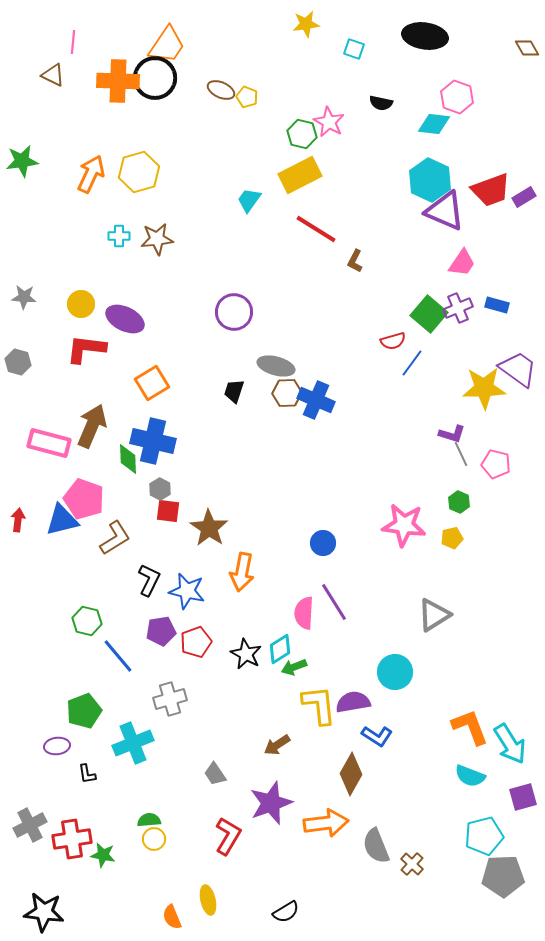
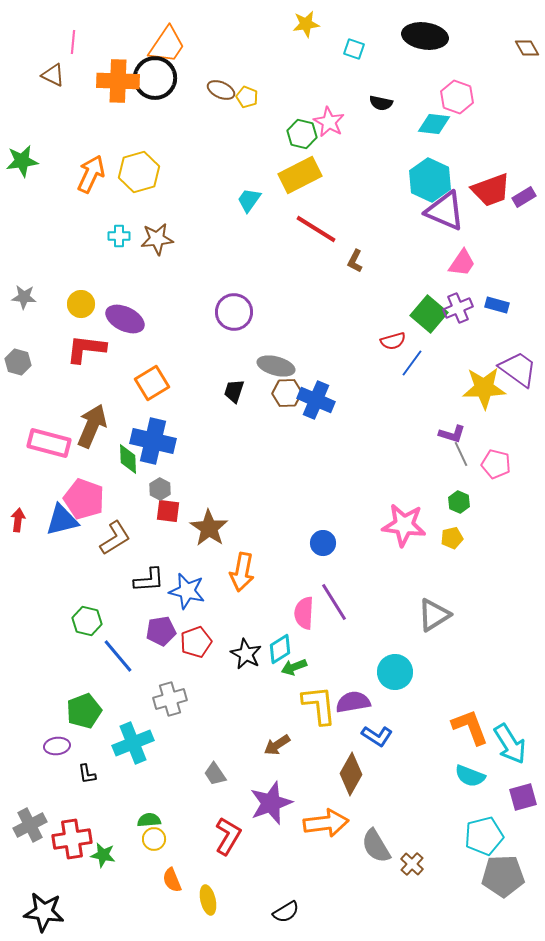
black L-shape at (149, 580): rotated 60 degrees clockwise
gray semicircle at (376, 846): rotated 9 degrees counterclockwise
orange semicircle at (172, 917): moved 37 px up
